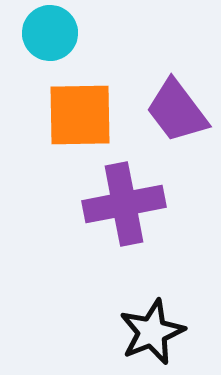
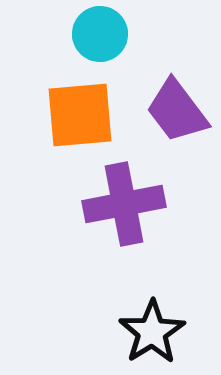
cyan circle: moved 50 px right, 1 px down
orange square: rotated 4 degrees counterclockwise
black star: rotated 10 degrees counterclockwise
